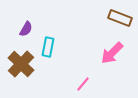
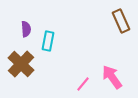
brown rectangle: moved 1 px right, 3 px down; rotated 45 degrees clockwise
purple semicircle: rotated 35 degrees counterclockwise
cyan rectangle: moved 6 px up
pink arrow: moved 24 px down; rotated 100 degrees clockwise
